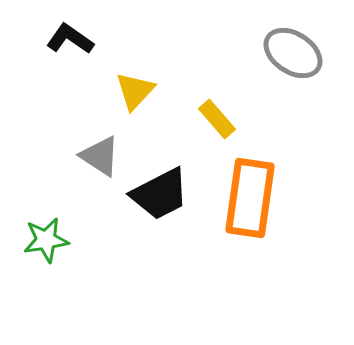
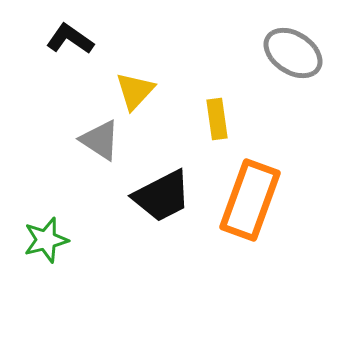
yellow rectangle: rotated 33 degrees clockwise
gray triangle: moved 16 px up
black trapezoid: moved 2 px right, 2 px down
orange rectangle: moved 2 px down; rotated 12 degrees clockwise
green star: rotated 6 degrees counterclockwise
